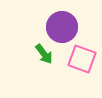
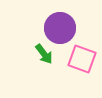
purple circle: moved 2 px left, 1 px down
